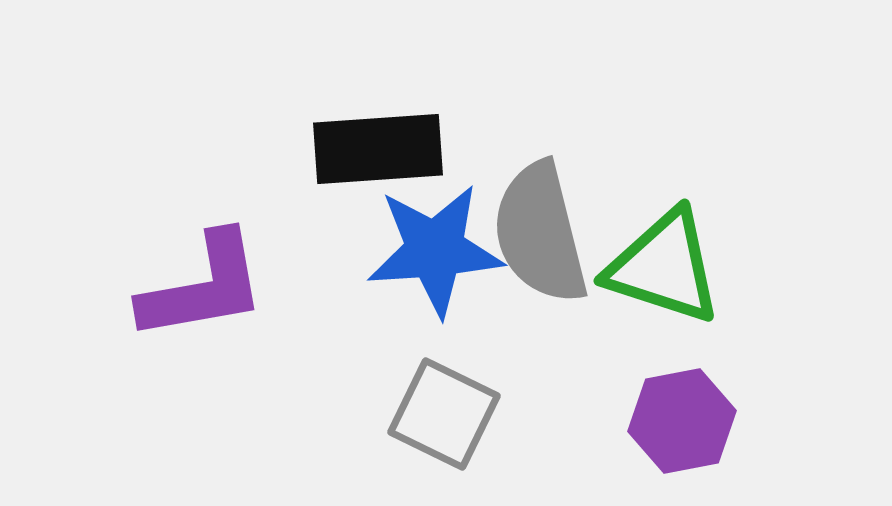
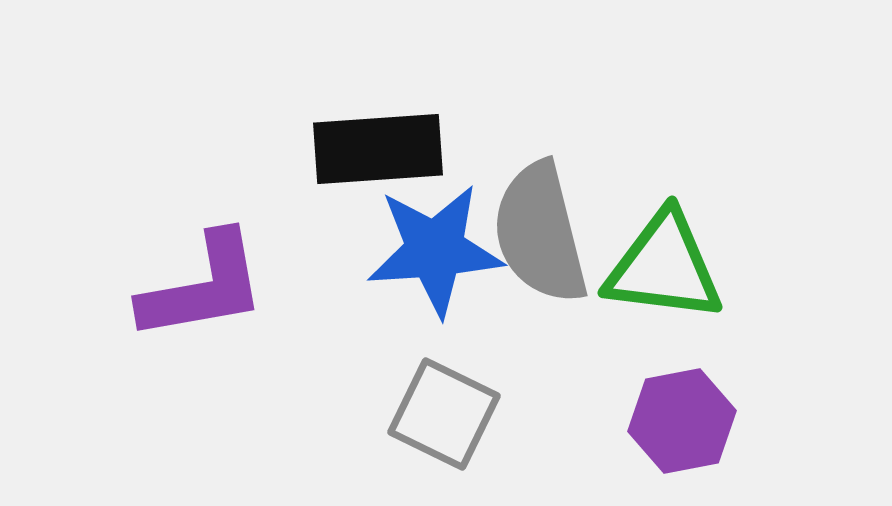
green triangle: rotated 11 degrees counterclockwise
